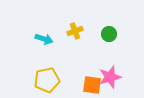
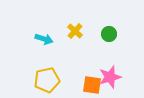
yellow cross: rotated 28 degrees counterclockwise
